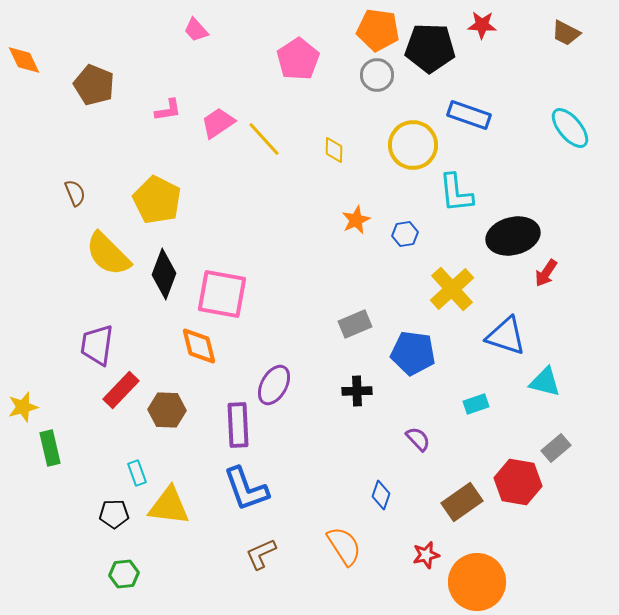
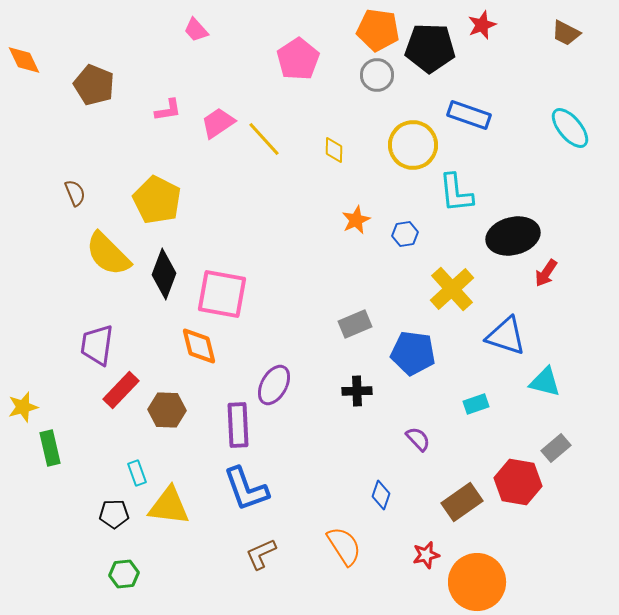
red star at (482, 25): rotated 24 degrees counterclockwise
